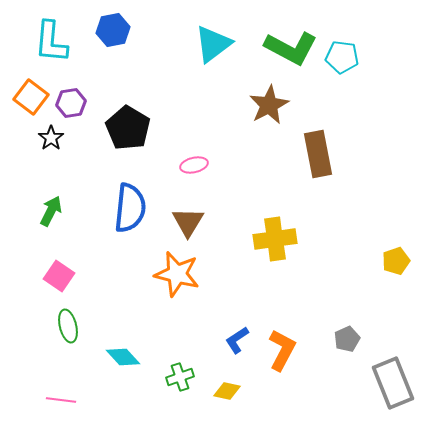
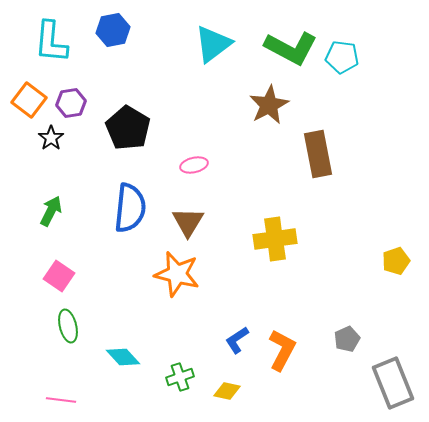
orange square: moved 2 px left, 3 px down
